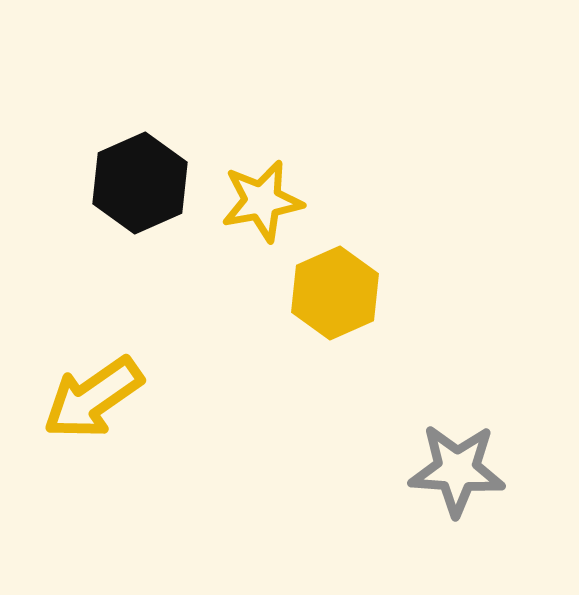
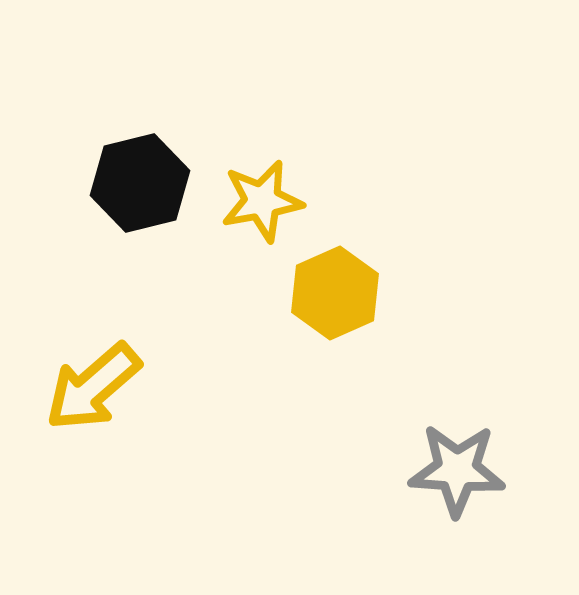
black hexagon: rotated 10 degrees clockwise
yellow arrow: moved 11 px up; rotated 6 degrees counterclockwise
